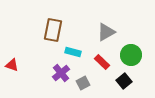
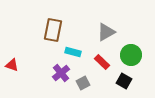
black square: rotated 21 degrees counterclockwise
